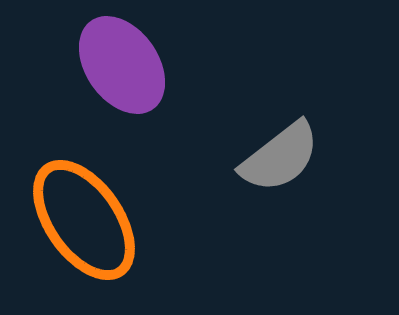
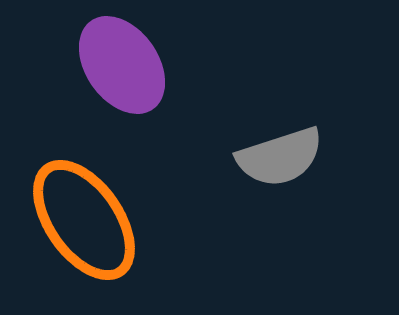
gray semicircle: rotated 20 degrees clockwise
